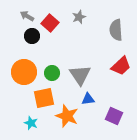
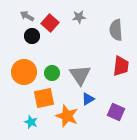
gray star: rotated 16 degrees clockwise
red trapezoid: rotated 40 degrees counterclockwise
blue triangle: rotated 24 degrees counterclockwise
purple square: moved 2 px right, 4 px up
cyan star: moved 1 px up
